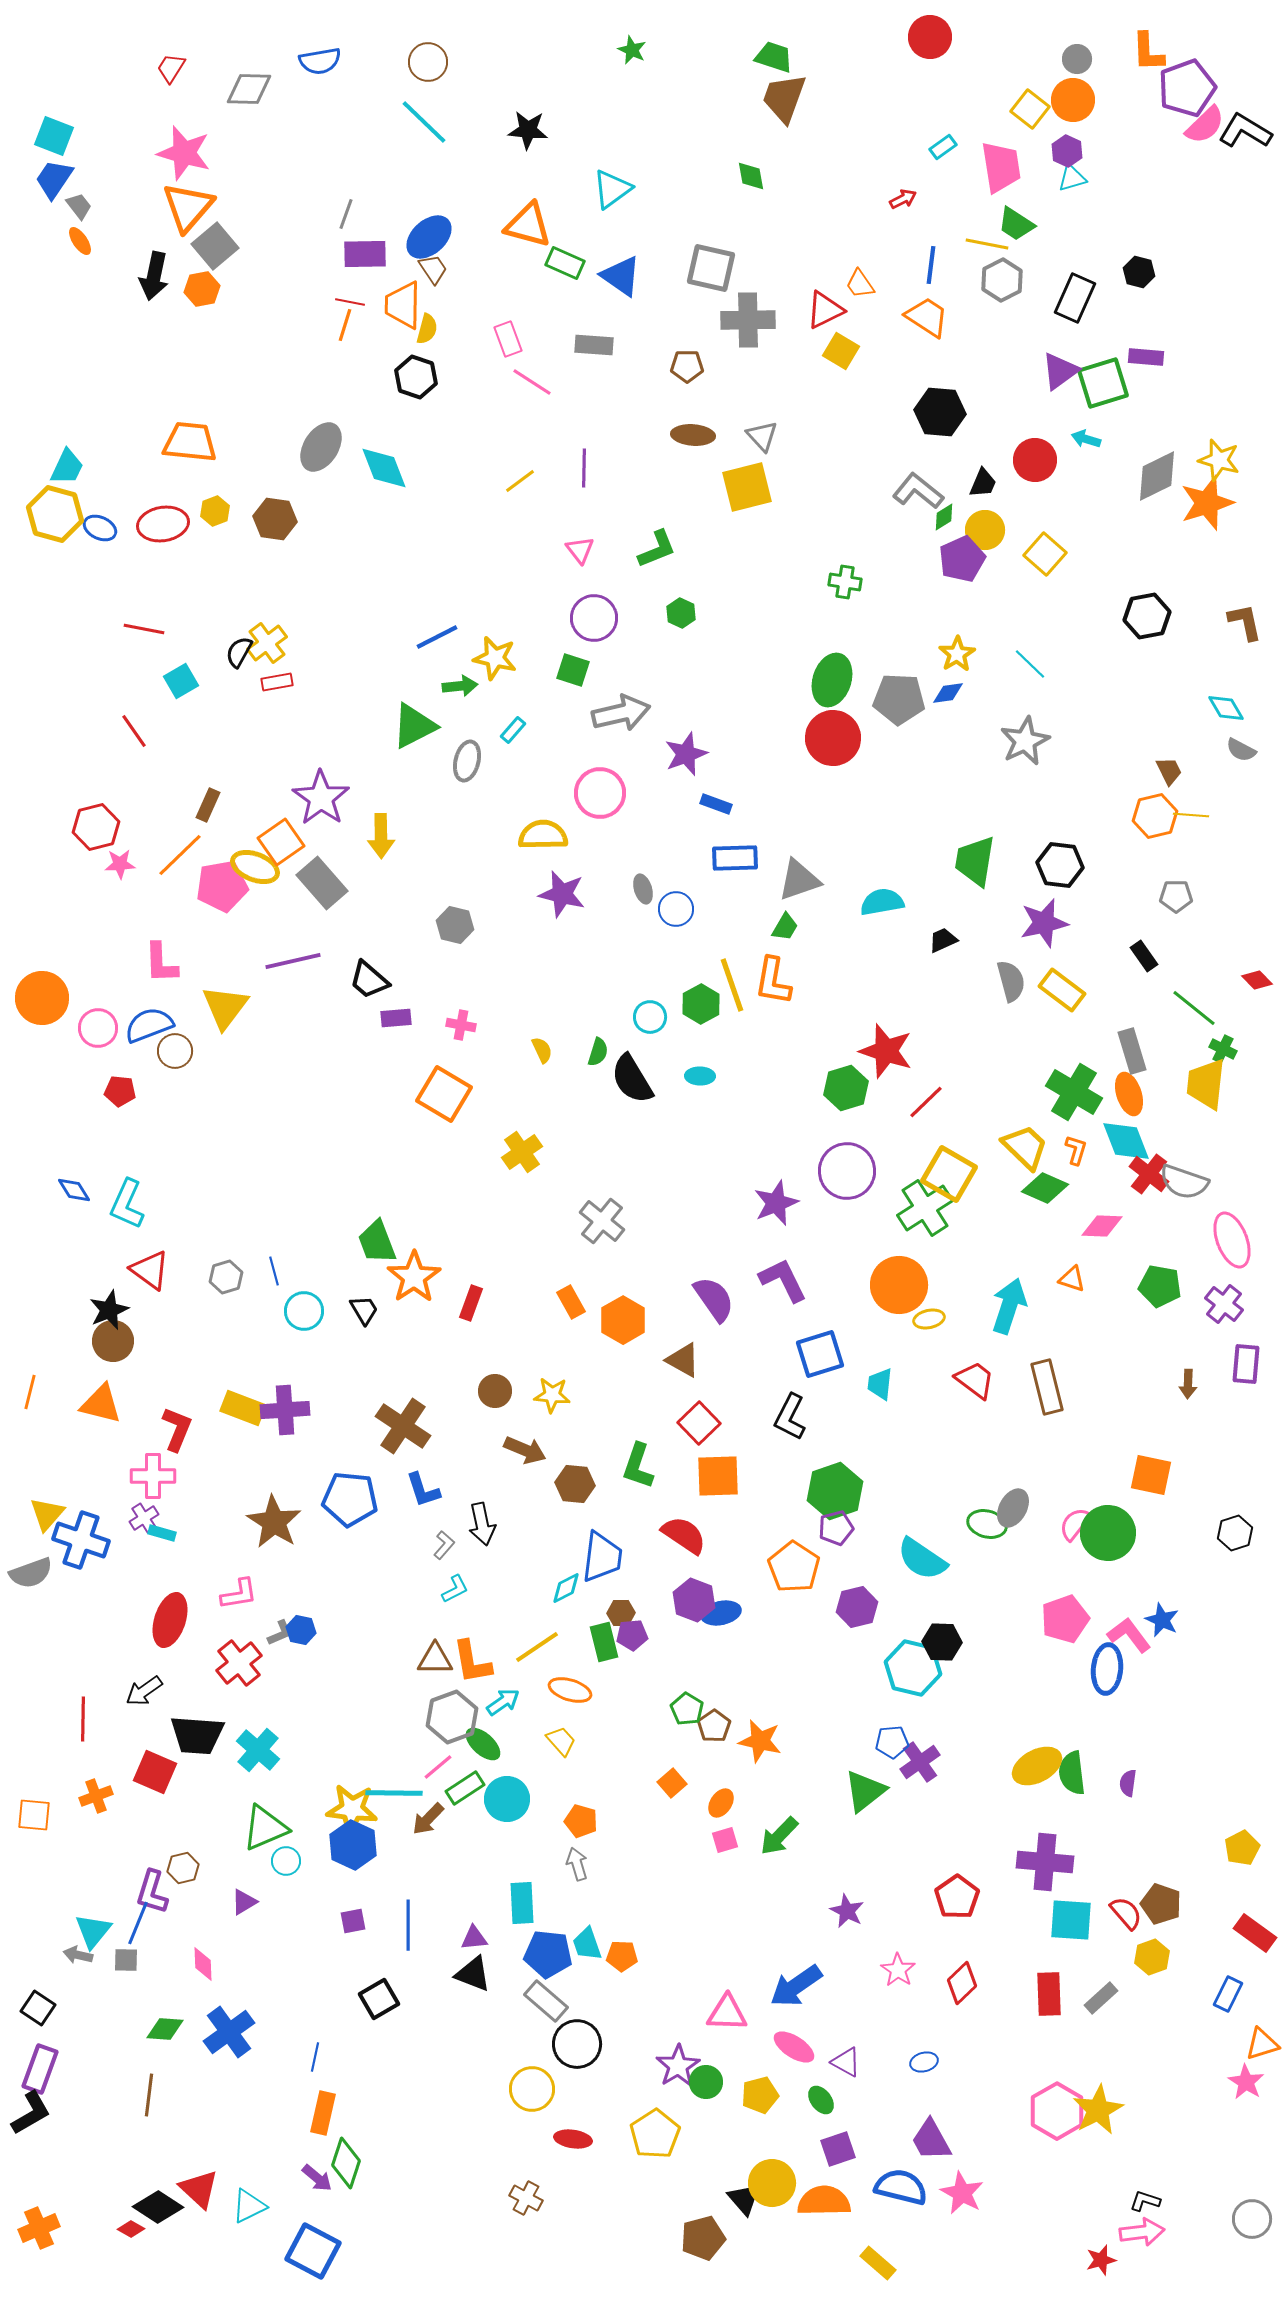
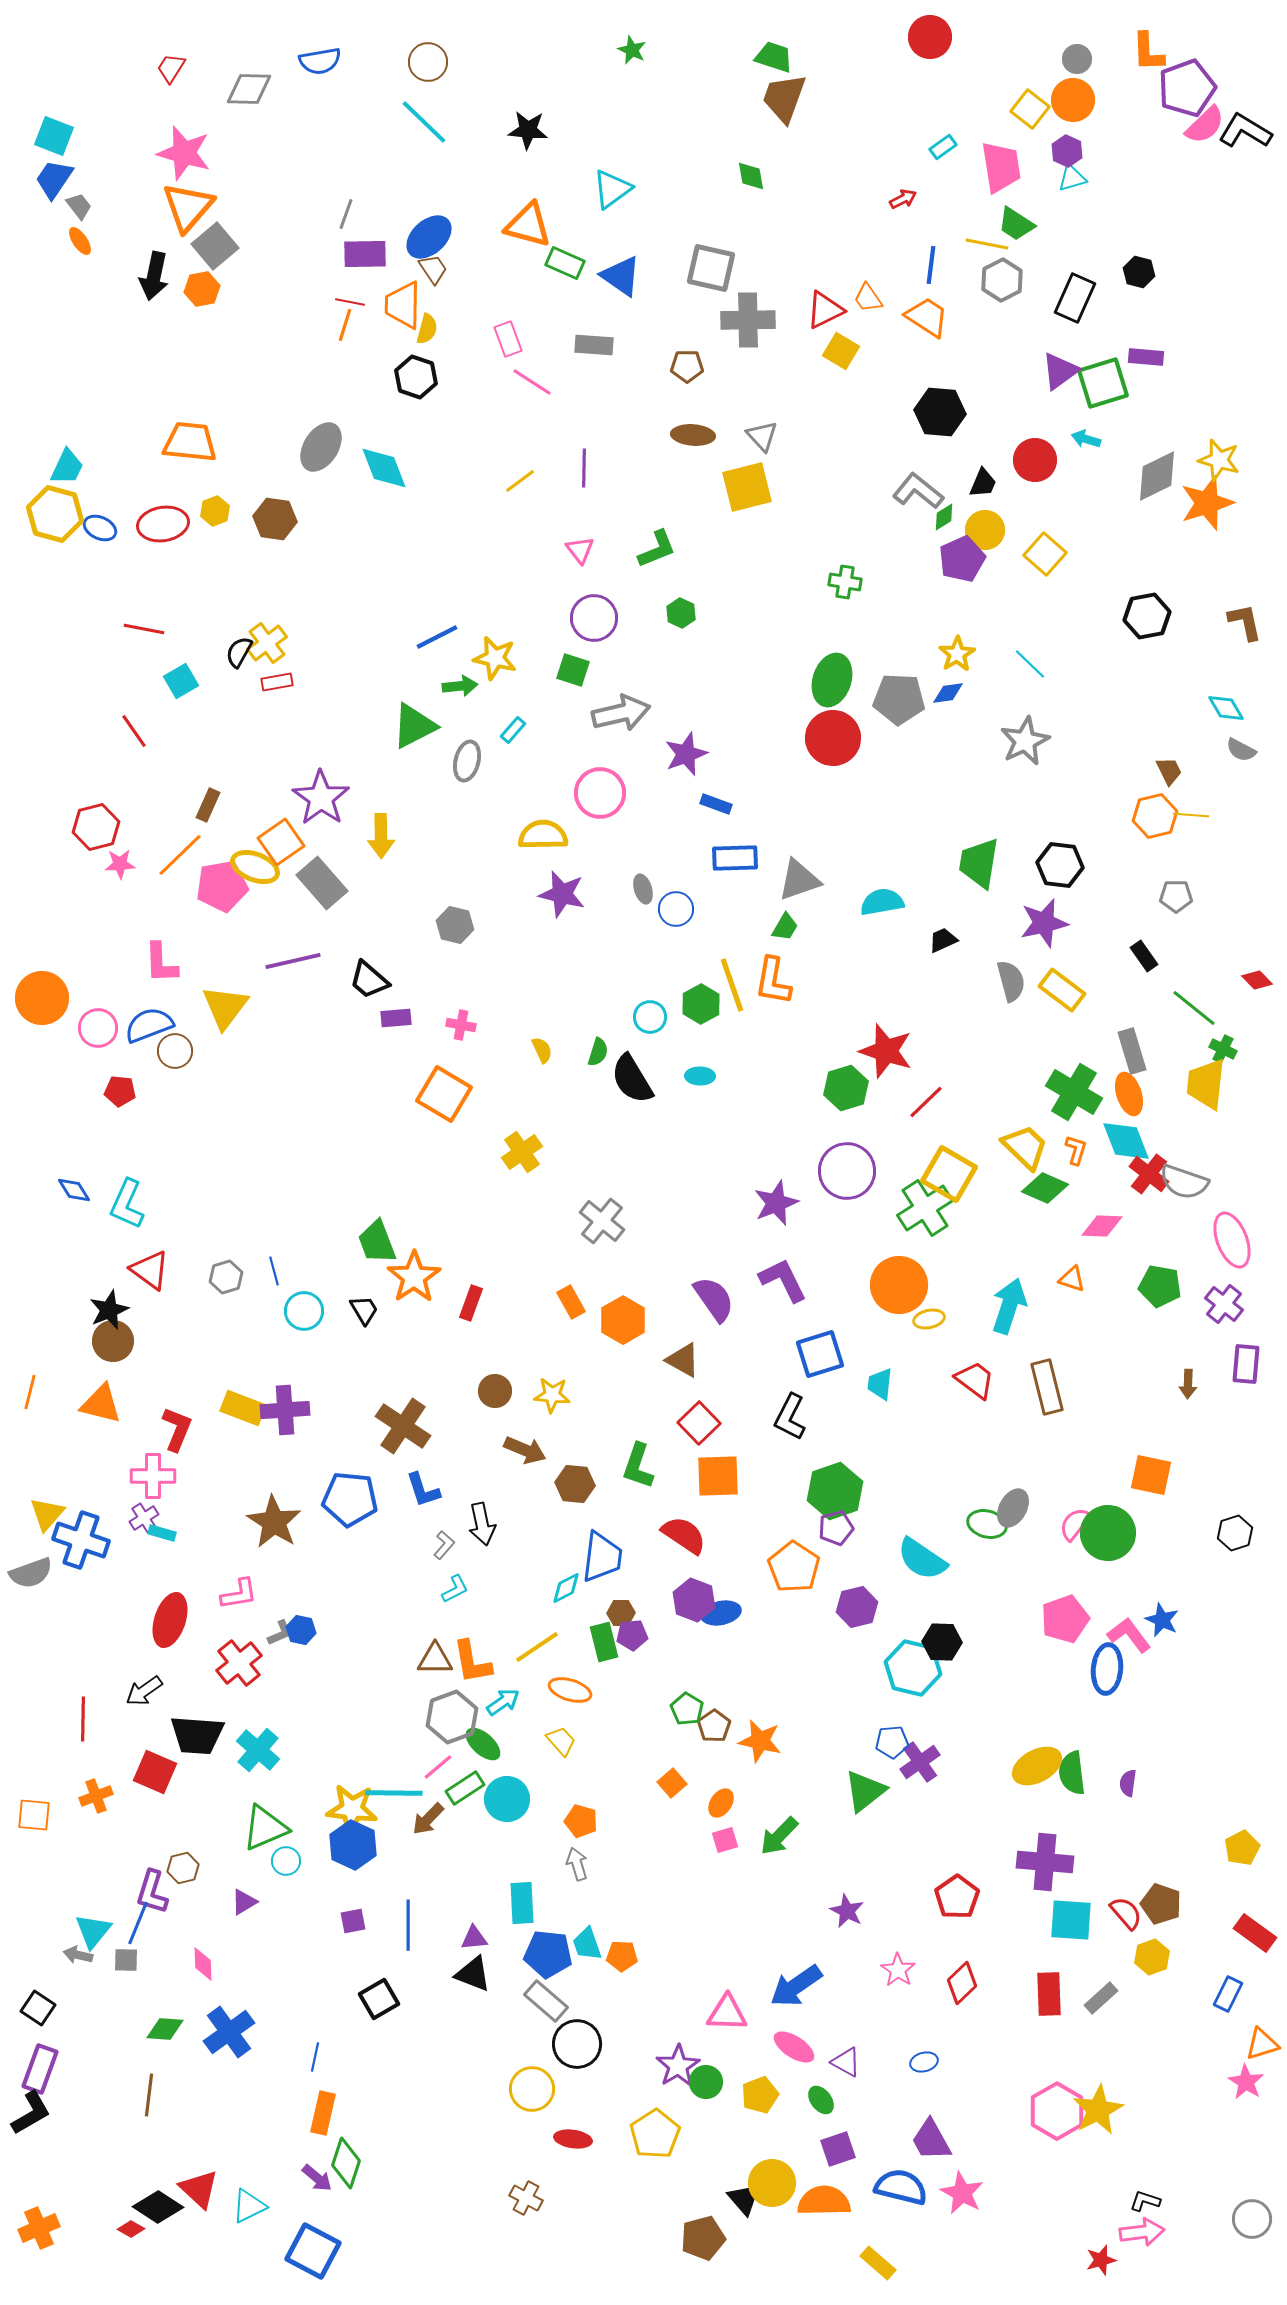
orange trapezoid at (860, 284): moved 8 px right, 14 px down
green trapezoid at (975, 861): moved 4 px right, 2 px down
yellow pentagon at (760, 2095): rotated 6 degrees counterclockwise
